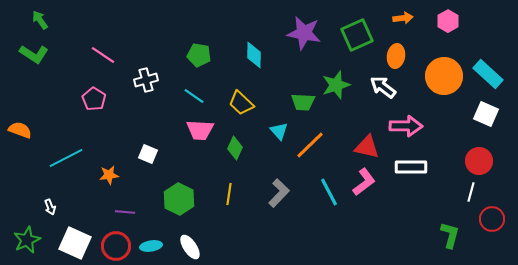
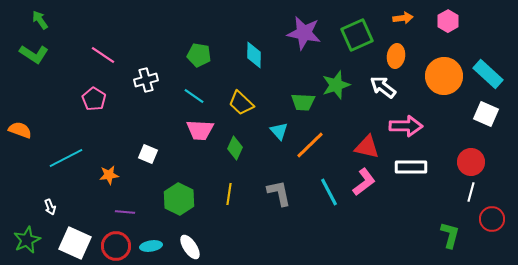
red circle at (479, 161): moved 8 px left, 1 px down
gray L-shape at (279, 193): rotated 56 degrees counterclockwise
